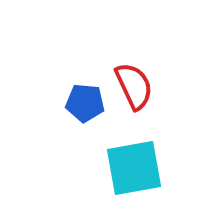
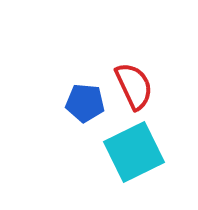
cyan square: moved 16 px up; rotated 16 degrees counterclockwise
